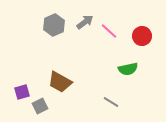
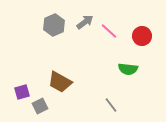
green semicircle: rotated 18 degrees clockwise
gray line: moved 3 px down; rotated 21 degrees clockwise
